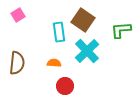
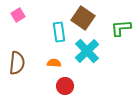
brown square: moved 2 px up
green L-shape: moved 2 px up
